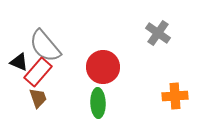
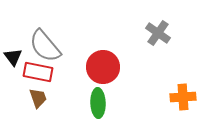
black triangle: moved 6 px left, 5 px up; rotated 30 degrees clockwise
red rectangle: rotated 60 degrees clockwise
orange cross: moved 8 px right, 1 px down
